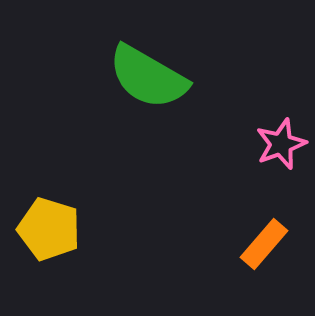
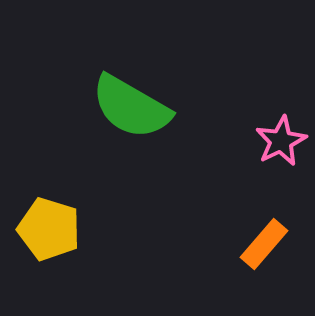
green semicircle: moved 17 px left, 30 px down
pink star: moved 3 px up; rotated 6 degrees counterclockwise
